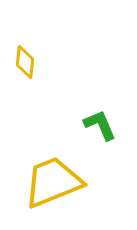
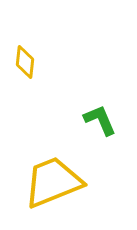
green L-shape: moved 5 px up
